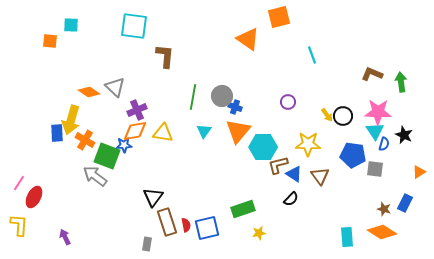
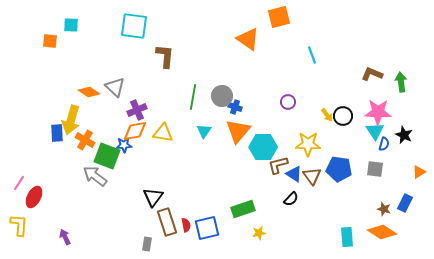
blue pentagon at (353, 155): moved 14 px left, 14 px down
brown triangle at (320, 176): moved 8 px left
